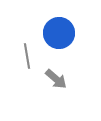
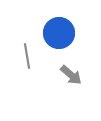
gray arrow: moved 15 px right, 4 px up
